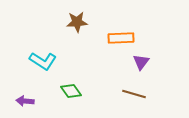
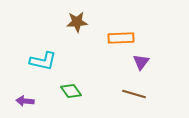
cyan L-shape: rotated 20 degrees counterclockwise
